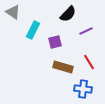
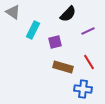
purple line: moved 2 px right
